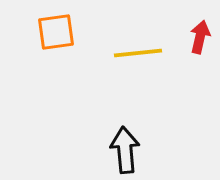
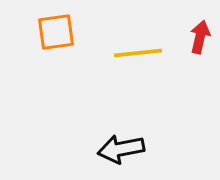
black arrow: moved 4 px left, 1 px up; rotated 96 degrees counterclockwise
